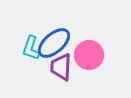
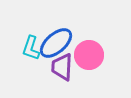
blue ellipse: moved 2 px right
purple trapezoid: moved 1 px right
